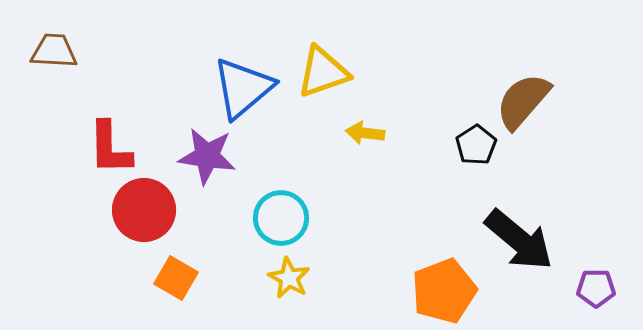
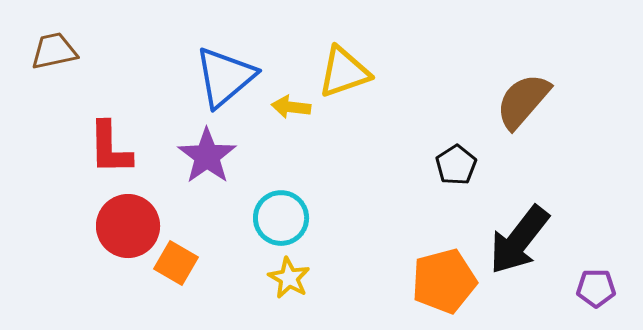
brown trapezoid: rotated 15 degrees counterclockwise
yellow triangle: moved 21 px right
blue triangle: moved 18 px left, 11 px up
yellow arrow: moved 74 px left, 26 px up
black pentagon: moved 20 px left, 20 px down
purple star: rotated 28 degrees clockwise
red circle: moved 16 px left, 16 px down
black arrow: rotated 88 degrees clockwise
orange square: moved 15 px up
orange pentagon: moved 10 px up; rotated 6 degrees clockwise
